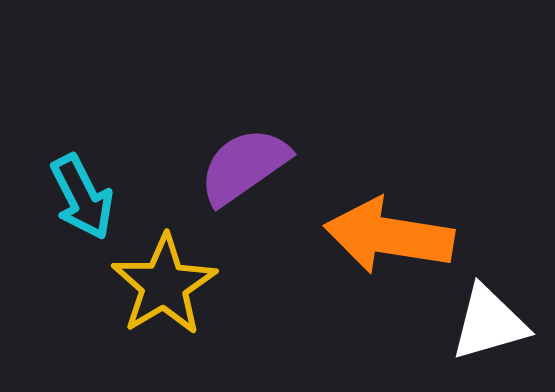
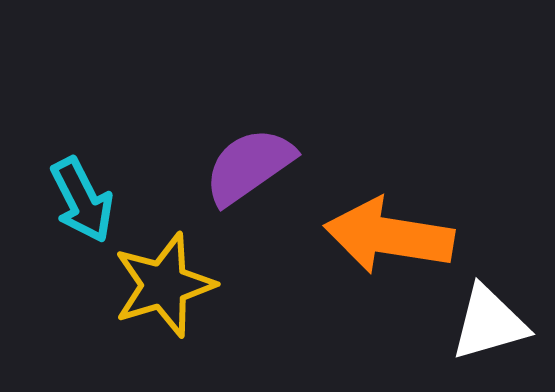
purple semicircle: moved 5 px right
cyan arrow: moved 3 px down
yellow star: rotated 14 degrees clockwise
